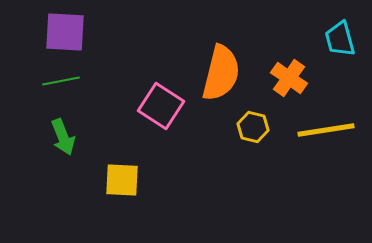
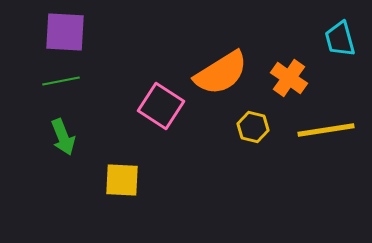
orange semicircle: rotated 44 degrees clockwise
